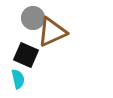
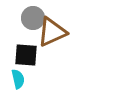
black square: rotated 20 degrees counterclockwise
